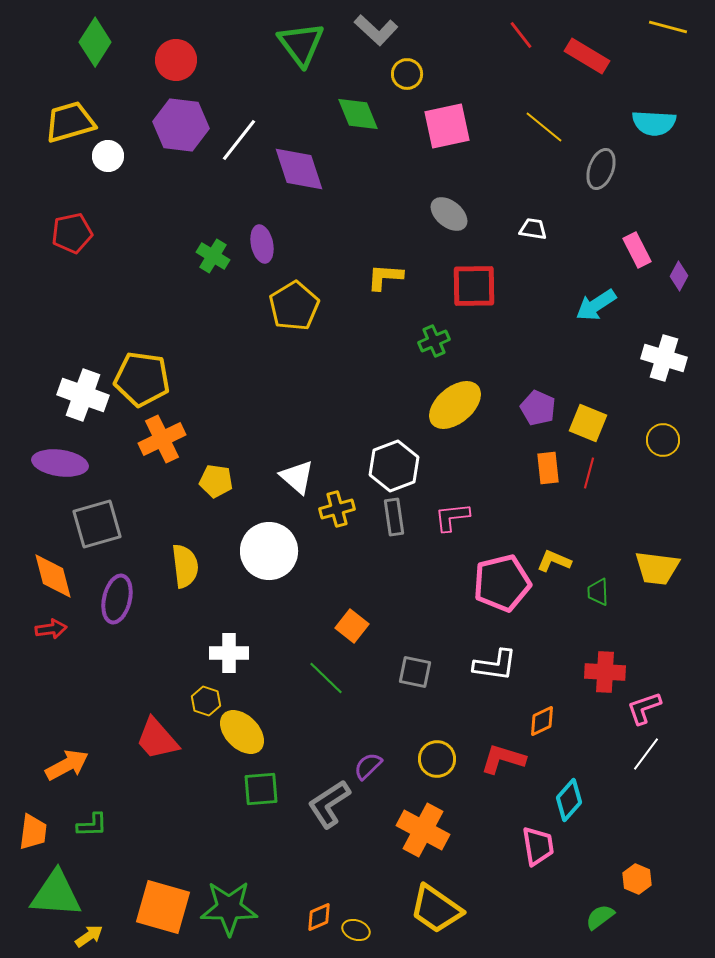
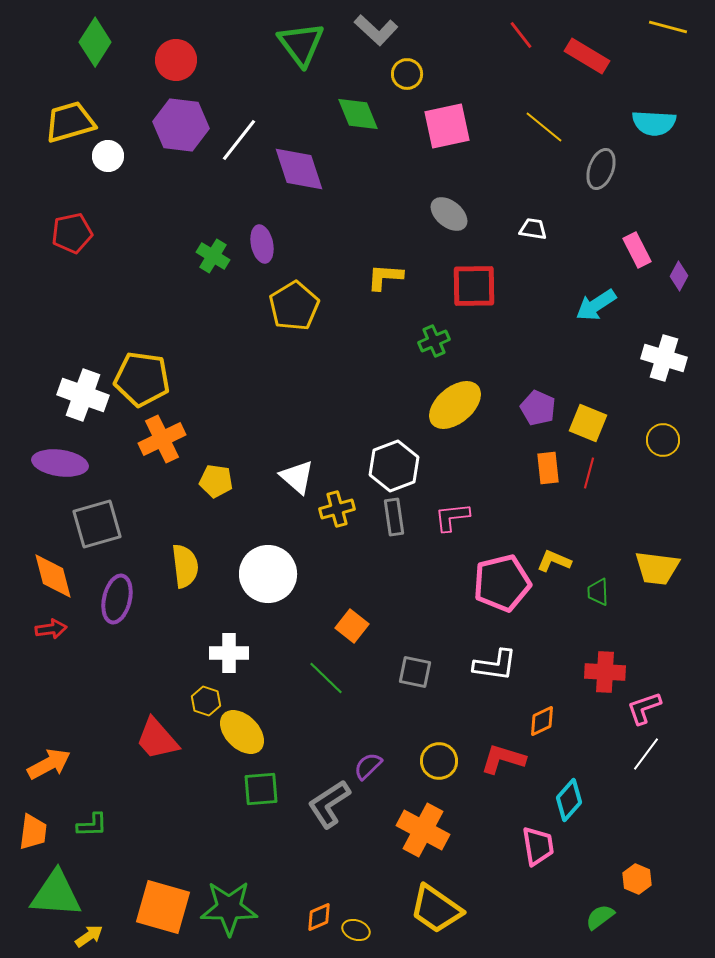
white circle at (269, 551): moved 1 px left, 23 px down
yellow circle at (437, 759): moved 2 px right, 2 px down
orange arrow at (67, 765): moved 18 px left, 1 px up
